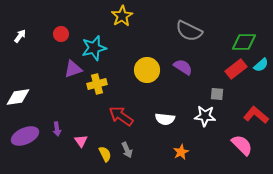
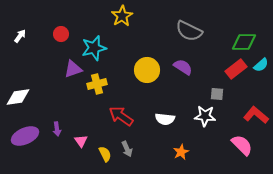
gray arrow: moved 1 px up
